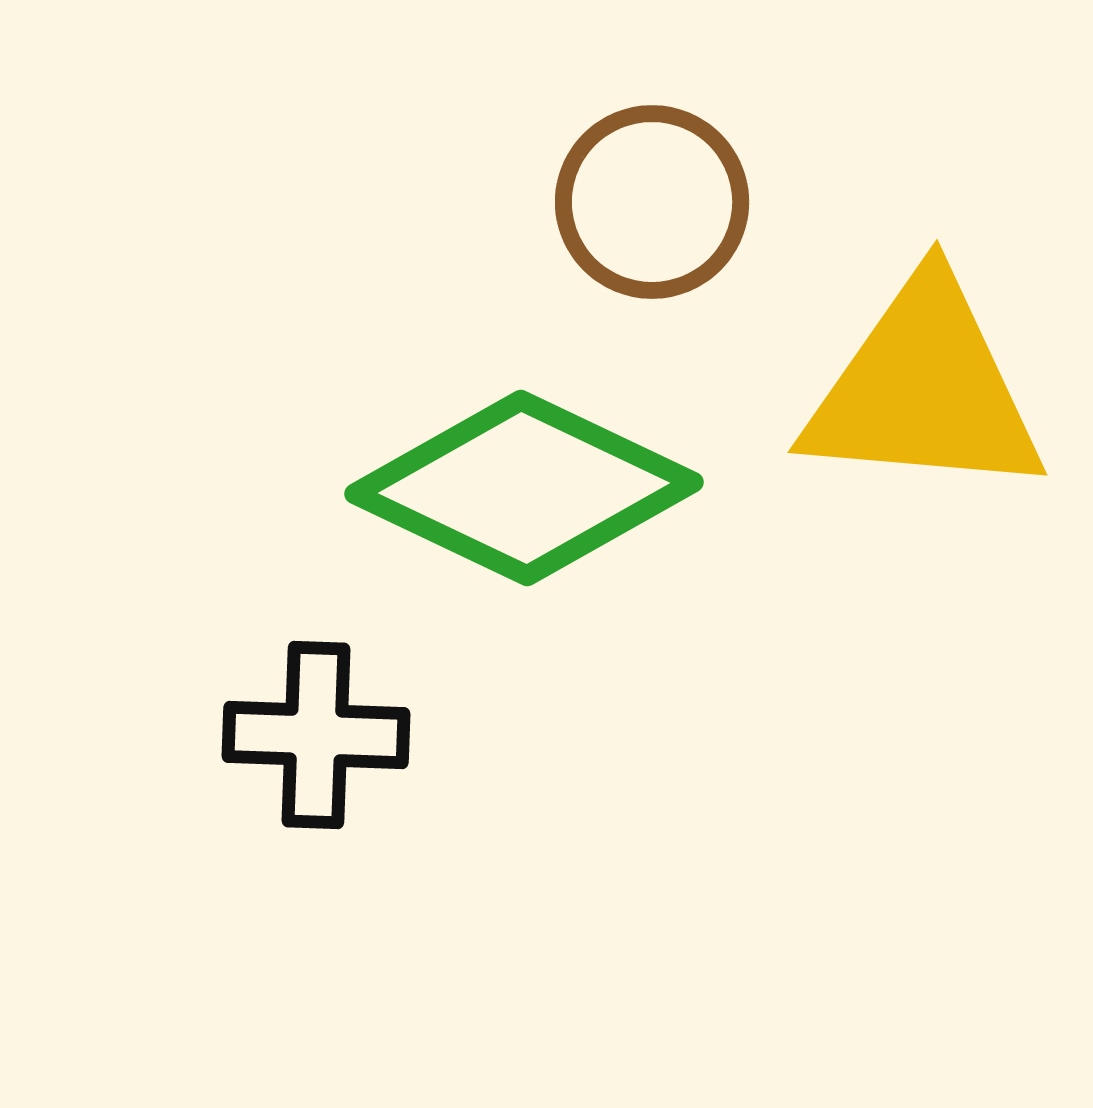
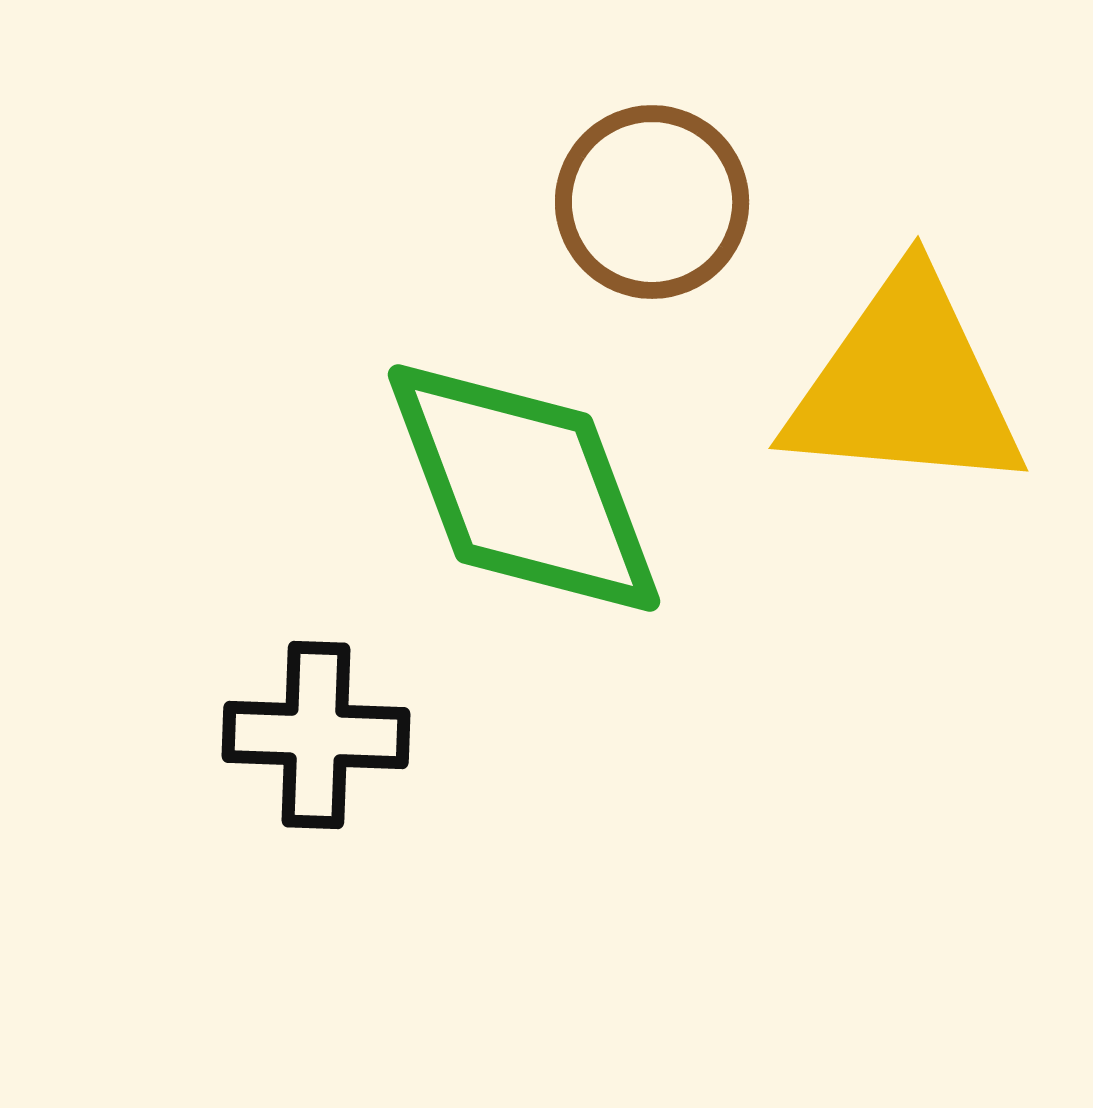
yellow triangle: moved 19 px left, 4 px up
green diamond: rotated 44 degrees clockwise
